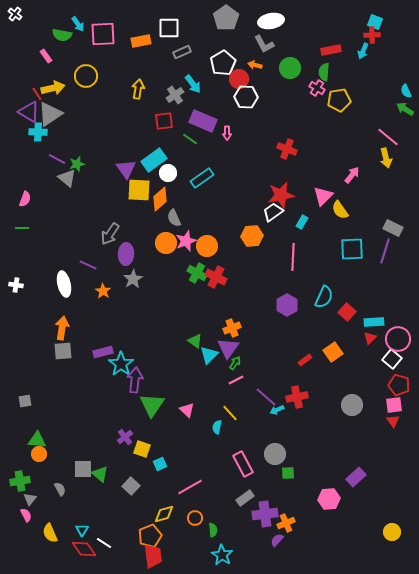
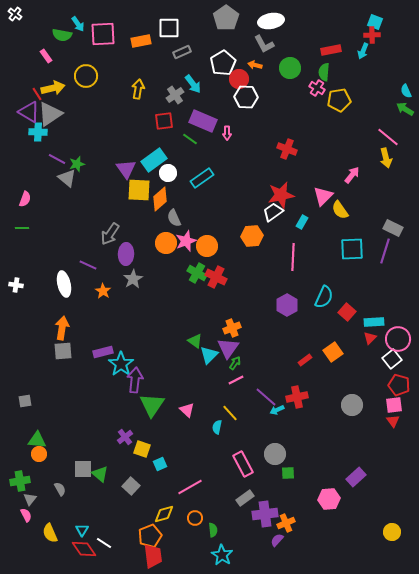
white square at (392, 359): rotated 12 degrees clockwise
